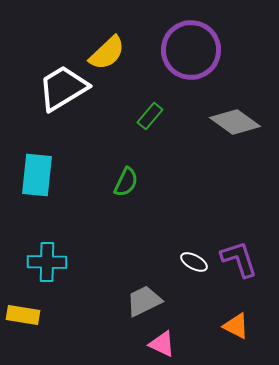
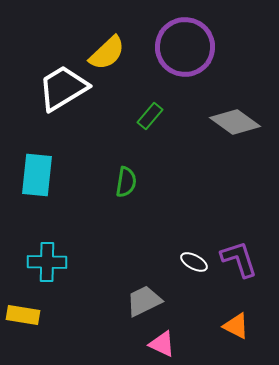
purple circle: moved 6 px left, 3 px up
green semicircle: rotated 16 degrees counterclockwise
